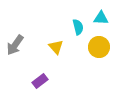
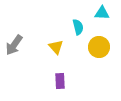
cyan triangle: moved 1 px right, 5 px up
gray arrow: moved 1 px left
purple rectangle: moved 20 px right; rotated 56 degrees counterclockwise
